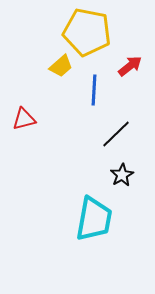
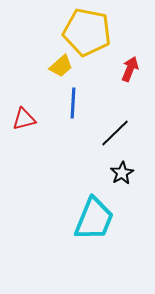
red arrow: moved 3 px down; rotated 30 degrees counterclockwise
blue line: moved 21 px left, 13 px down
black line: moved 1 px left, 1 px up
black star: moved 2 px up
cyan trapezoid: rotated 12 degrees clockwise
